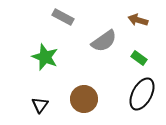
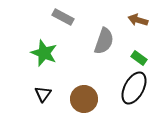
gray semicircle: rotated 36 degrees counterclockwise
green star: moved 1 px left, 4 px up
black ellipse: moved 8 px left, 6 px up
black triangle: moved 3 px right, 11 px up
